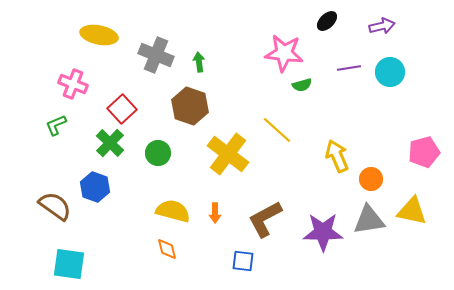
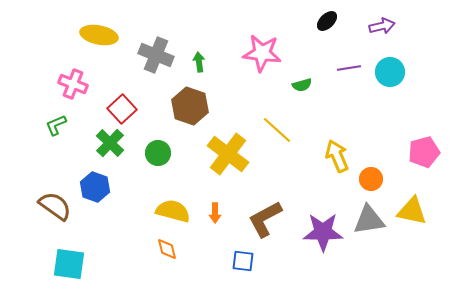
pink star: moved 22 px left
